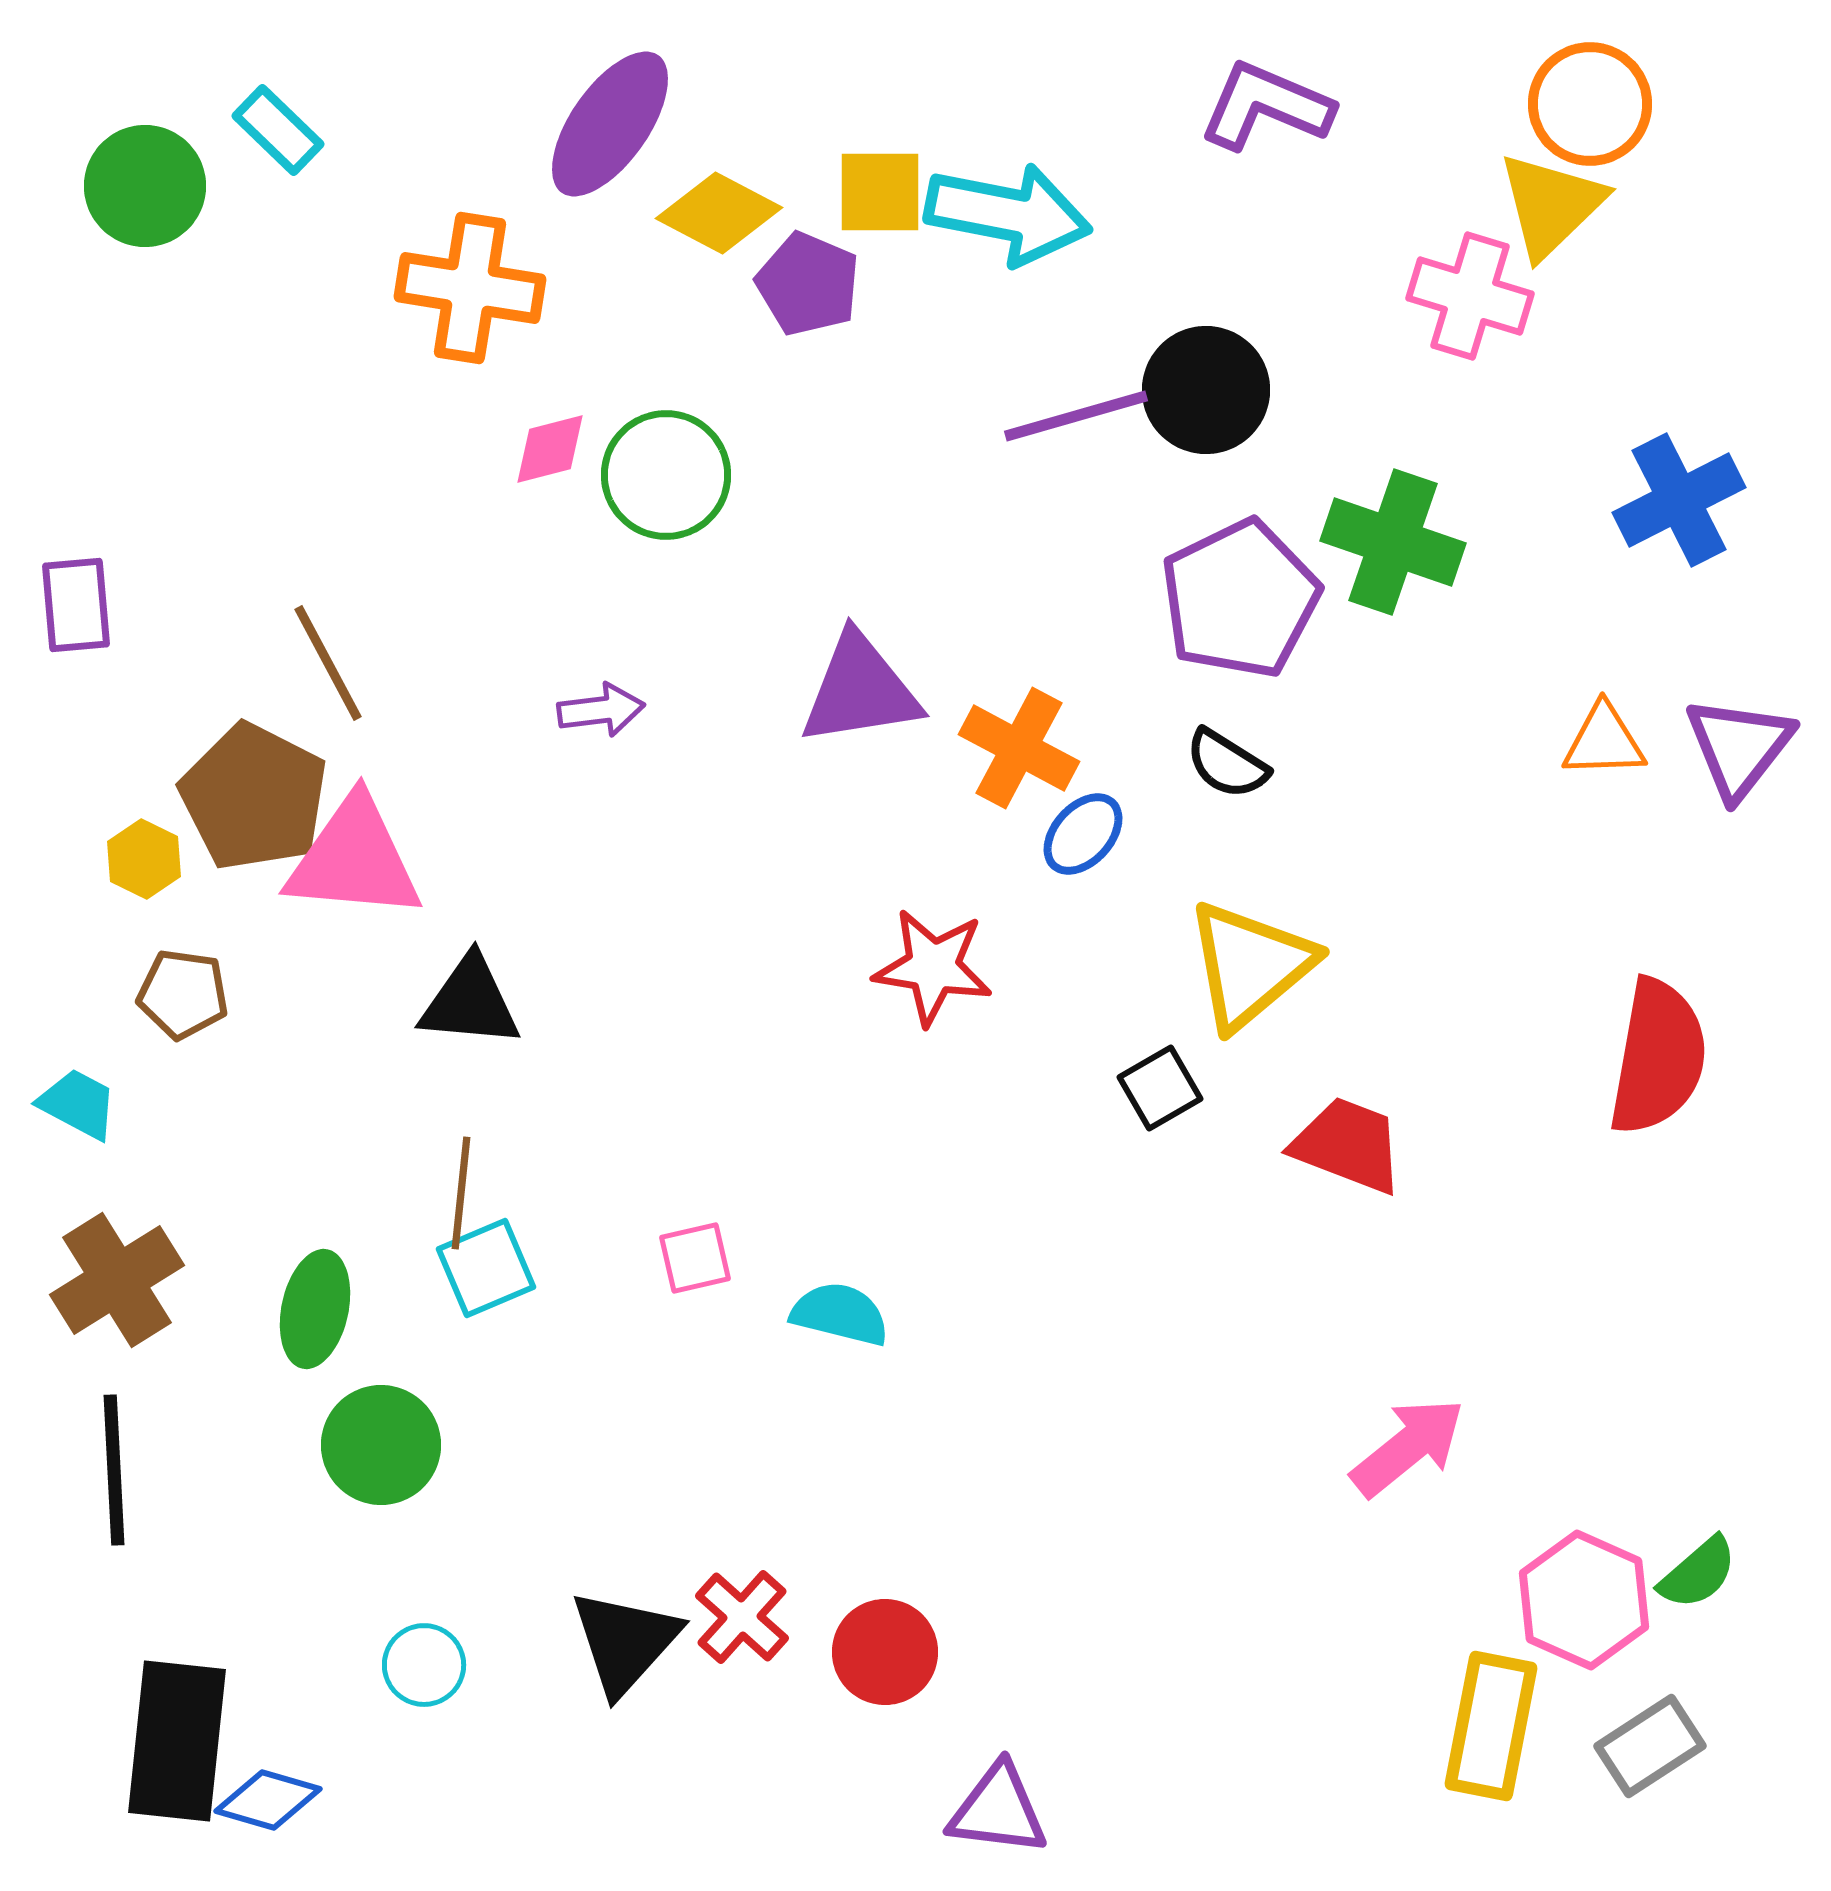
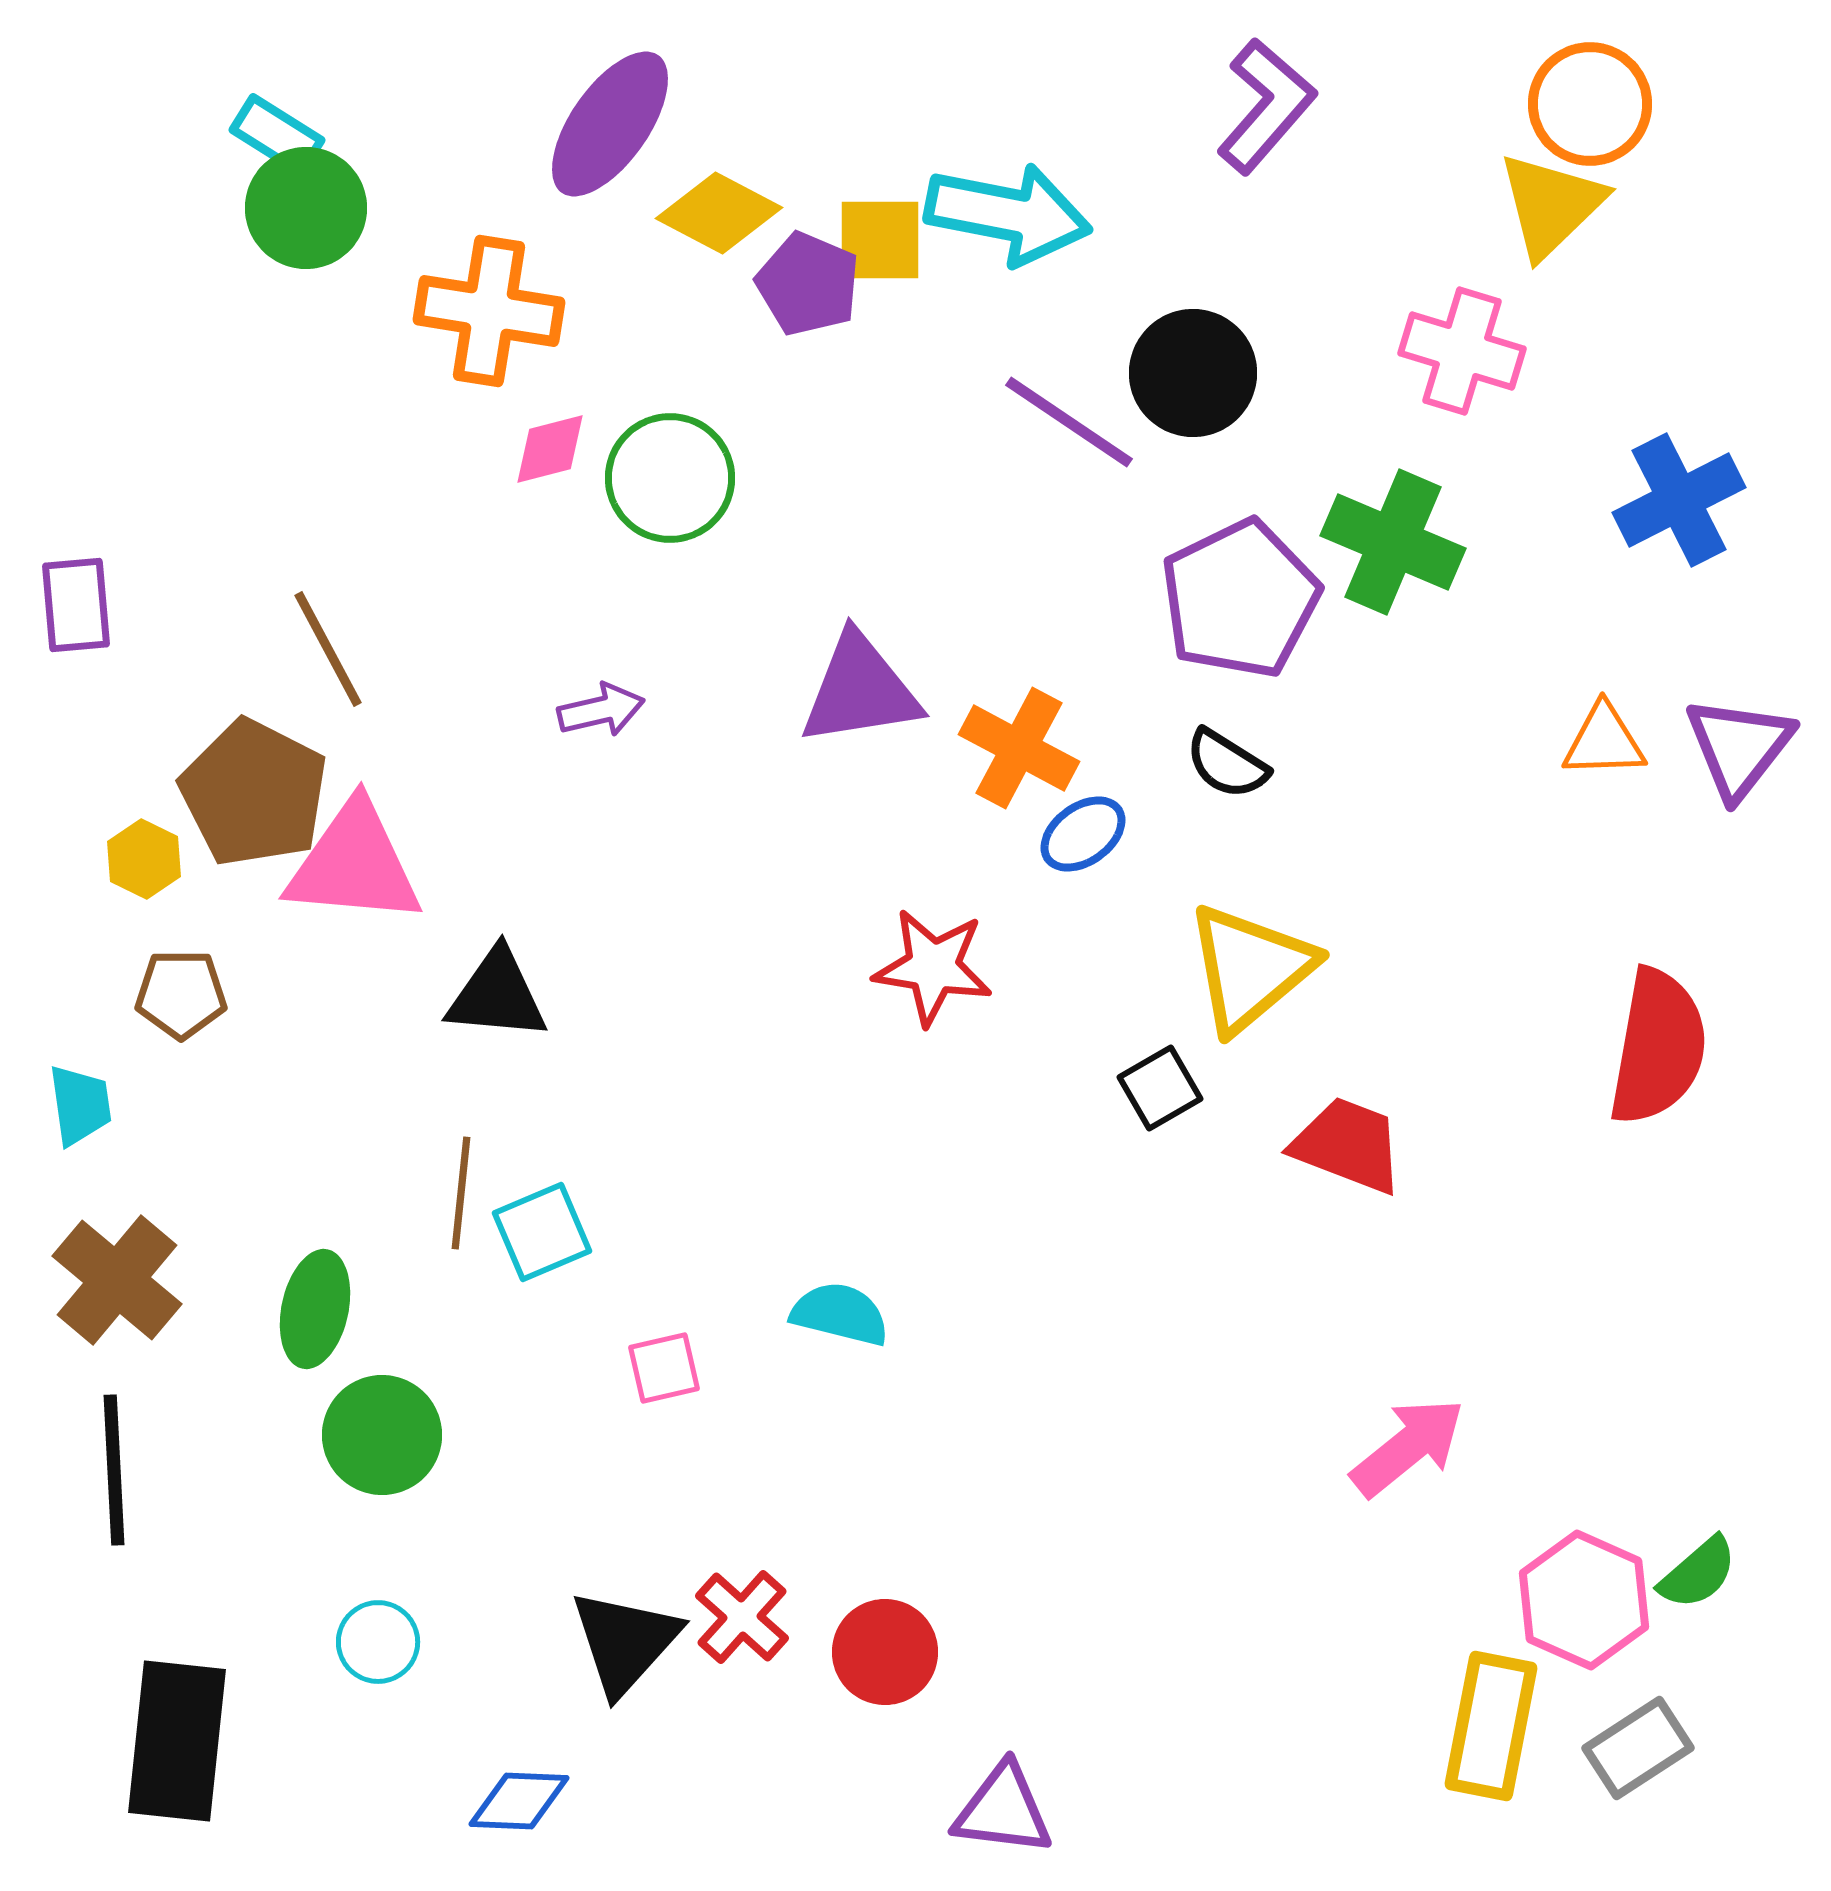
purple L-shape at (1266, 106): rotated 108 degrees clockwise
cyan rectangle at (278, 130): moved 1 px left, 5 px down; rotated 12 degrees counterclockwise
green circle at (145, 186): moved 161 px right, 22 px down
yellow square at (880, 192): moved 48 px down
orange cross at (470, 288): moved 19 px right, 23 px down
pink cross at (1470, 296): moved 8 px left, 55 px down
black circle at (1206, 390): moved 13 px left, 17 px up
purple line at (1076, 416): moved 7 px left, 6 px down; rotated 50 degrees clockwise
green circle at (666, 475): moved 4 px right, 3 px down
green cross at (1393, 542): rotated 4 degrees clockwise
brown line at (328, 663): moved 14 px up
purple arrow at (601, 710): rotated 6 degrees counterclockwise
brown pentagon at (254, 797): moved 4 px up
blue ellipse at (1083, 834): rotated 12 degrees clockwise
pink triangle at (354, 859): moved 5 px down
yellow triangle at (1250, 965): moved 3 px down
brown pentagon at (183, 994): moved 2 px left; rotated 8 degrees counterclockwise
black triangle at (470, 1002): moved 27 px right, 7 px up
red semicircle at (1658, 1057): moved 10 px up
cyan trapezoid at (78, 1104): moved 2 px right, 1 px down; rotated 54 degrees clockwise
pink square at (695, 1258): moved 31 px left, 110 px down
cyan square at (486, 1268): moved 56 px right, 36 px up
brown cross at (117, 1280): rotated 18 degrees counterclockwise
green circle at (381, 1445): moved 1 px right, 10 px up
cyan circle at (424, 1665): moved 46 px left, 23 px up
gray rectangle at (1650, 1746): moved 12 px left, 2 px down
blue diamond at (268, 1800): moved 251 px right, 1 px down; rotated 14 degrees counterclockwise
purple triangle at (998, 1810): moved 5 px right
